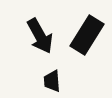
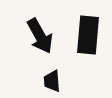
black rectangle: moved 1 px right; rotated 27 degrees counterclockwise
